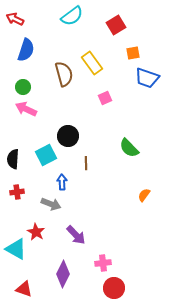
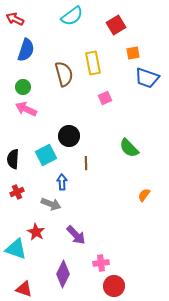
yellow rectangle: moved 1 px right; rotated 25 degrees clockwise
black circle: moved 1 px right
red cross: rotated 16 degrees counterclockwise
cyan triangle: rotated 10 degrees counterclockwise
pink cross: moved 2 px left
red circle: moved 2 px up
